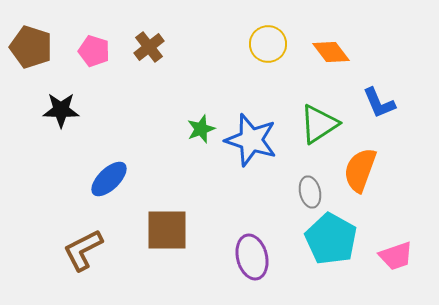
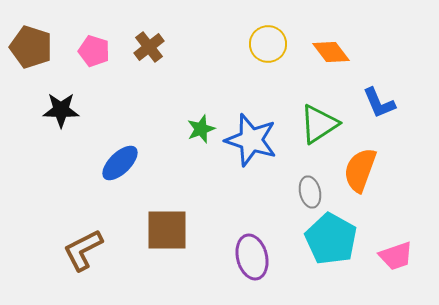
blue ellipse: moved 11 px right, 16 px up
